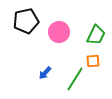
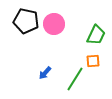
black pentagon: rotated 25 degrees clockwise
pink circle: moved 5 px left, 8 px up
